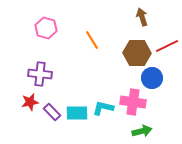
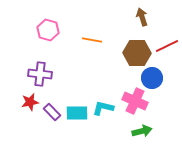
pink hexagon: moved 2 px right, 2 px down
orange line: rotated 48 degrees counterclockwise
pink cross: moved 2 px right, 1 px up; rotated 15 degrees clockwise
